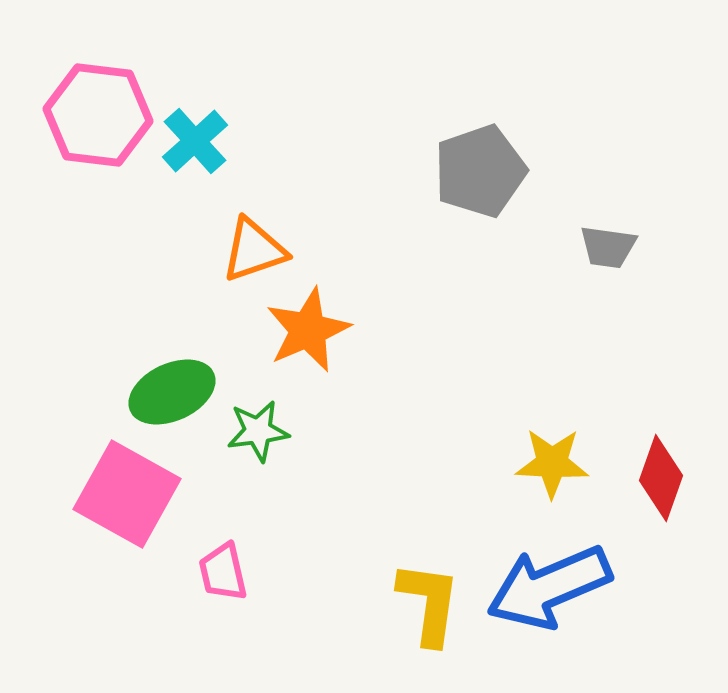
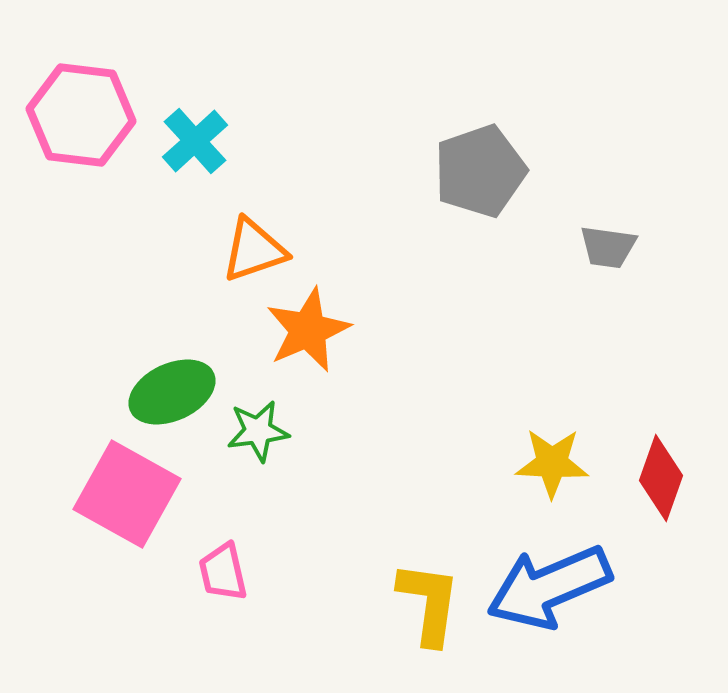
pink hexagon: moved 17 px left
